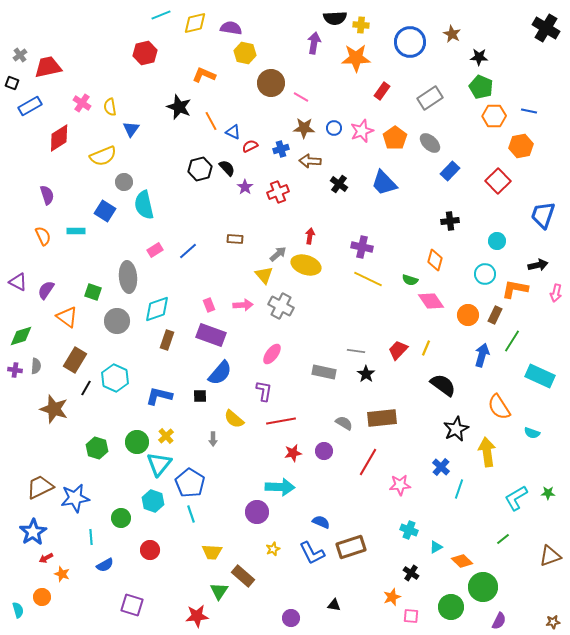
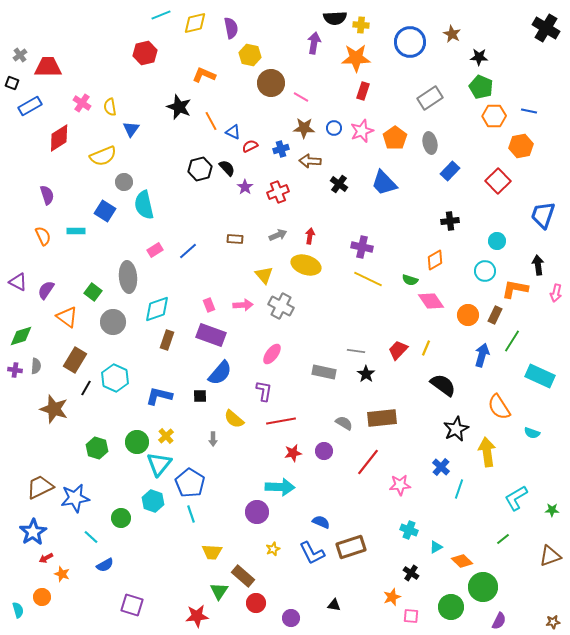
purple semicircle at (231, 28): rotated 70 degrees clockwise
yellow hexagon at (245, 53): moved 5 px right, 2 px down
red trapezoid at (48, 67): rotated 12 degrees clockwise
red rectangle at (382, 91): moved 19 px left; rotated 18 degrees counterclockwise
gray ellipse at (430, 143): rotated 35 degrees clockwise
gray arrow at (278, 254): moved 19 px up; rotated 18 degrees clockwise
orange diamond at (435, 260): rotated 45 degrees clockwise
black arrow at (538, 265): rotated 84 degrees counterclockwise
cyan circle at (485, 274): moved 3 px up
green square at (93, 292): rotated 18 degrees clockwise
gray circle at (117, 321): moved 4 px left, 1 px down
red line at (368, 462): rotated 8 degrees clockwise
green star at (548, 493): moved 4 px right, 17 px down
cyan line at (91, 537): rotated 42 degrees counterclockwise
red circle at (150, 550): moved 106 px right, 53 px down
